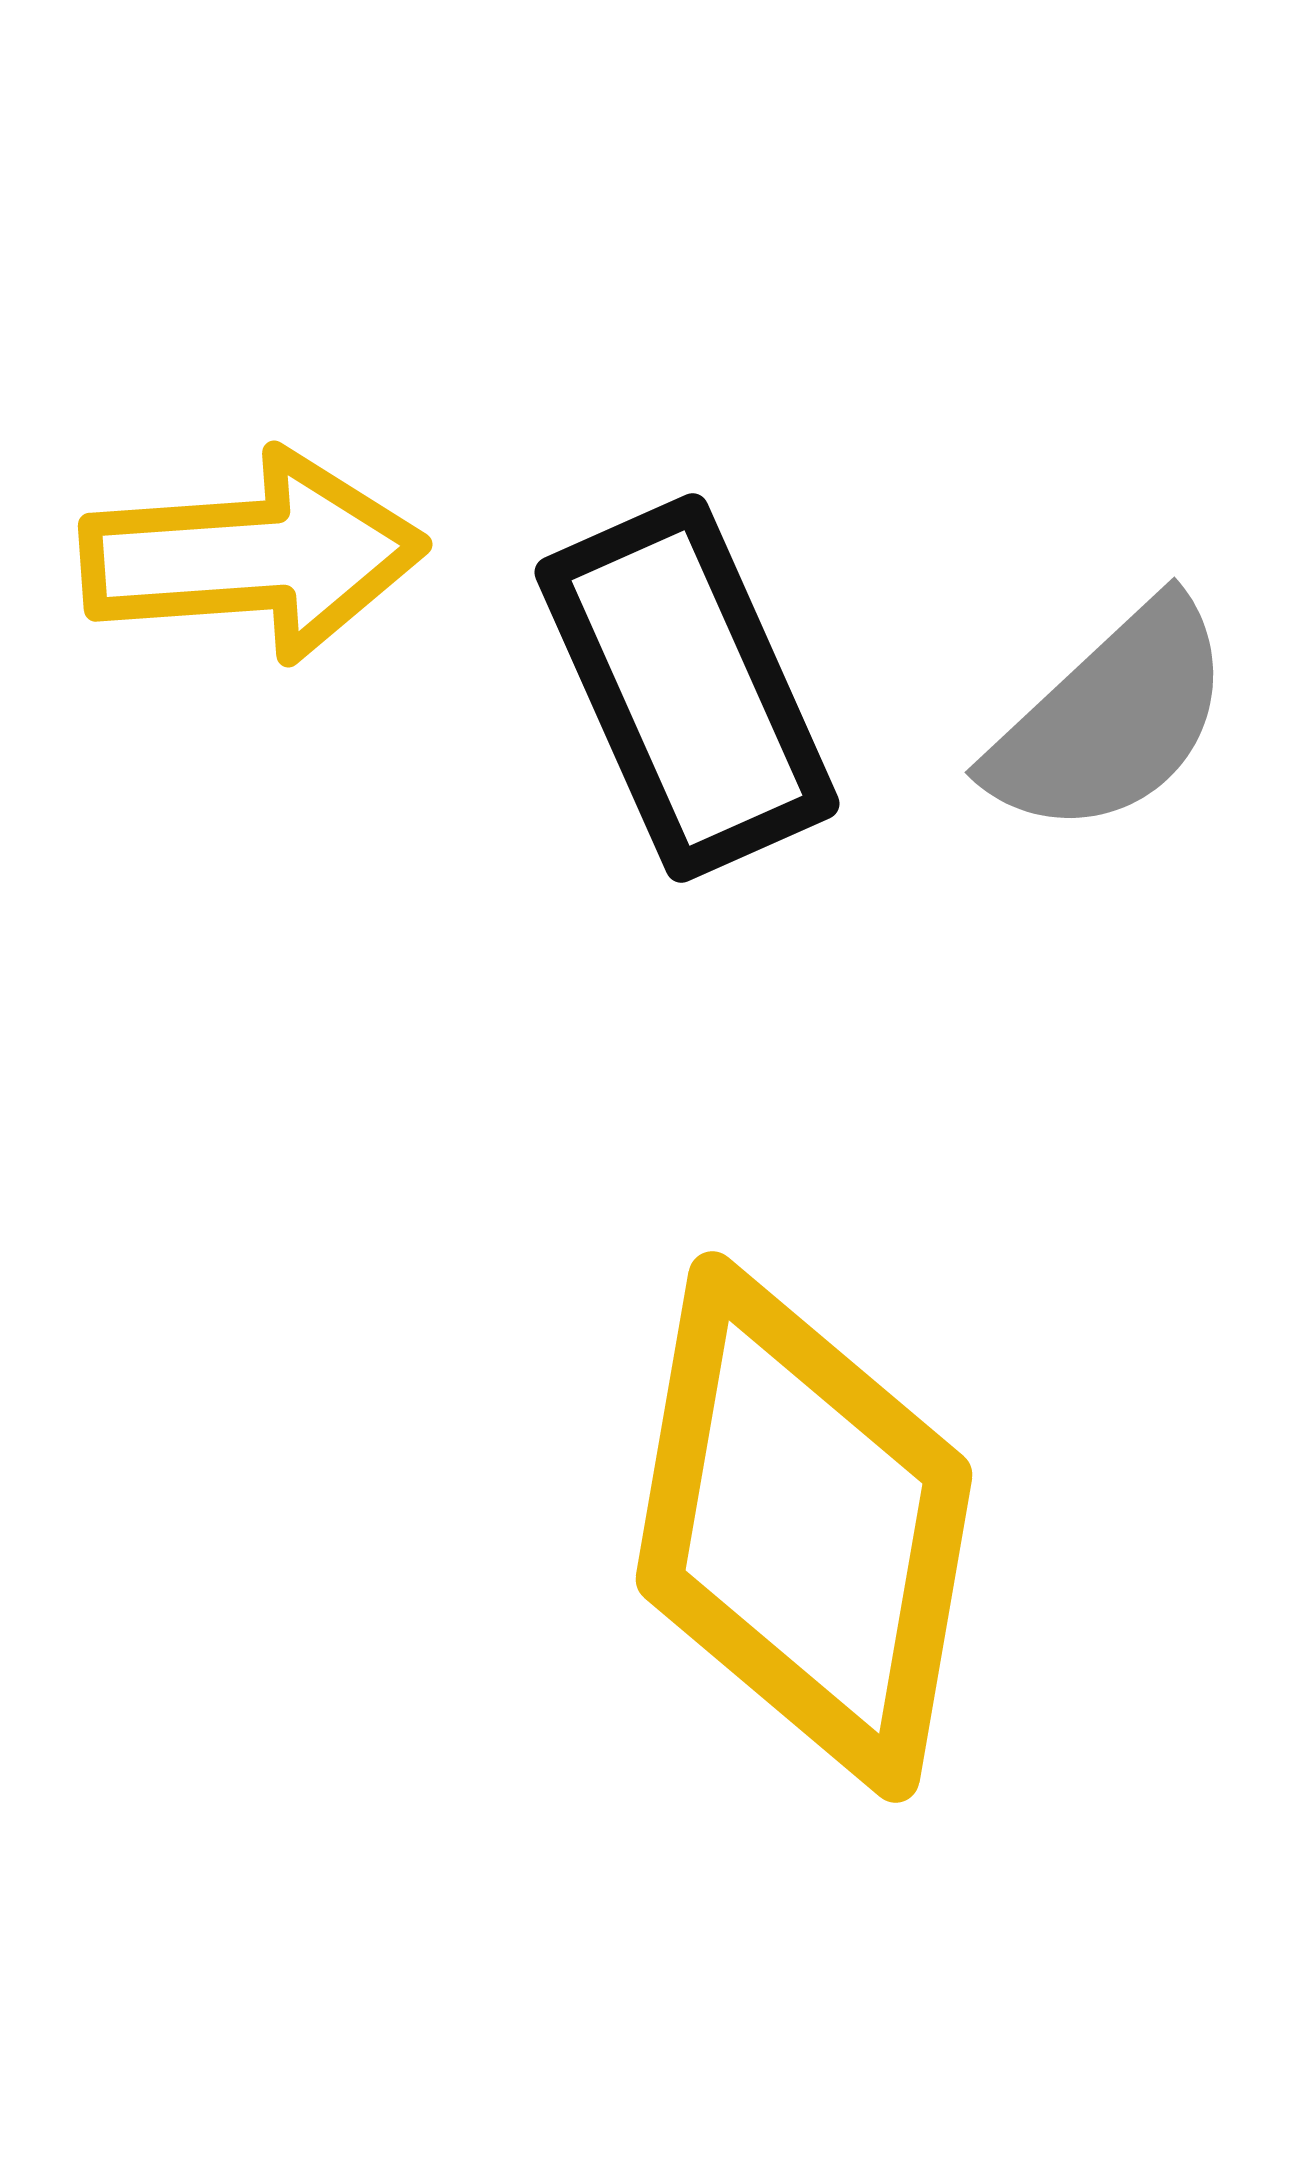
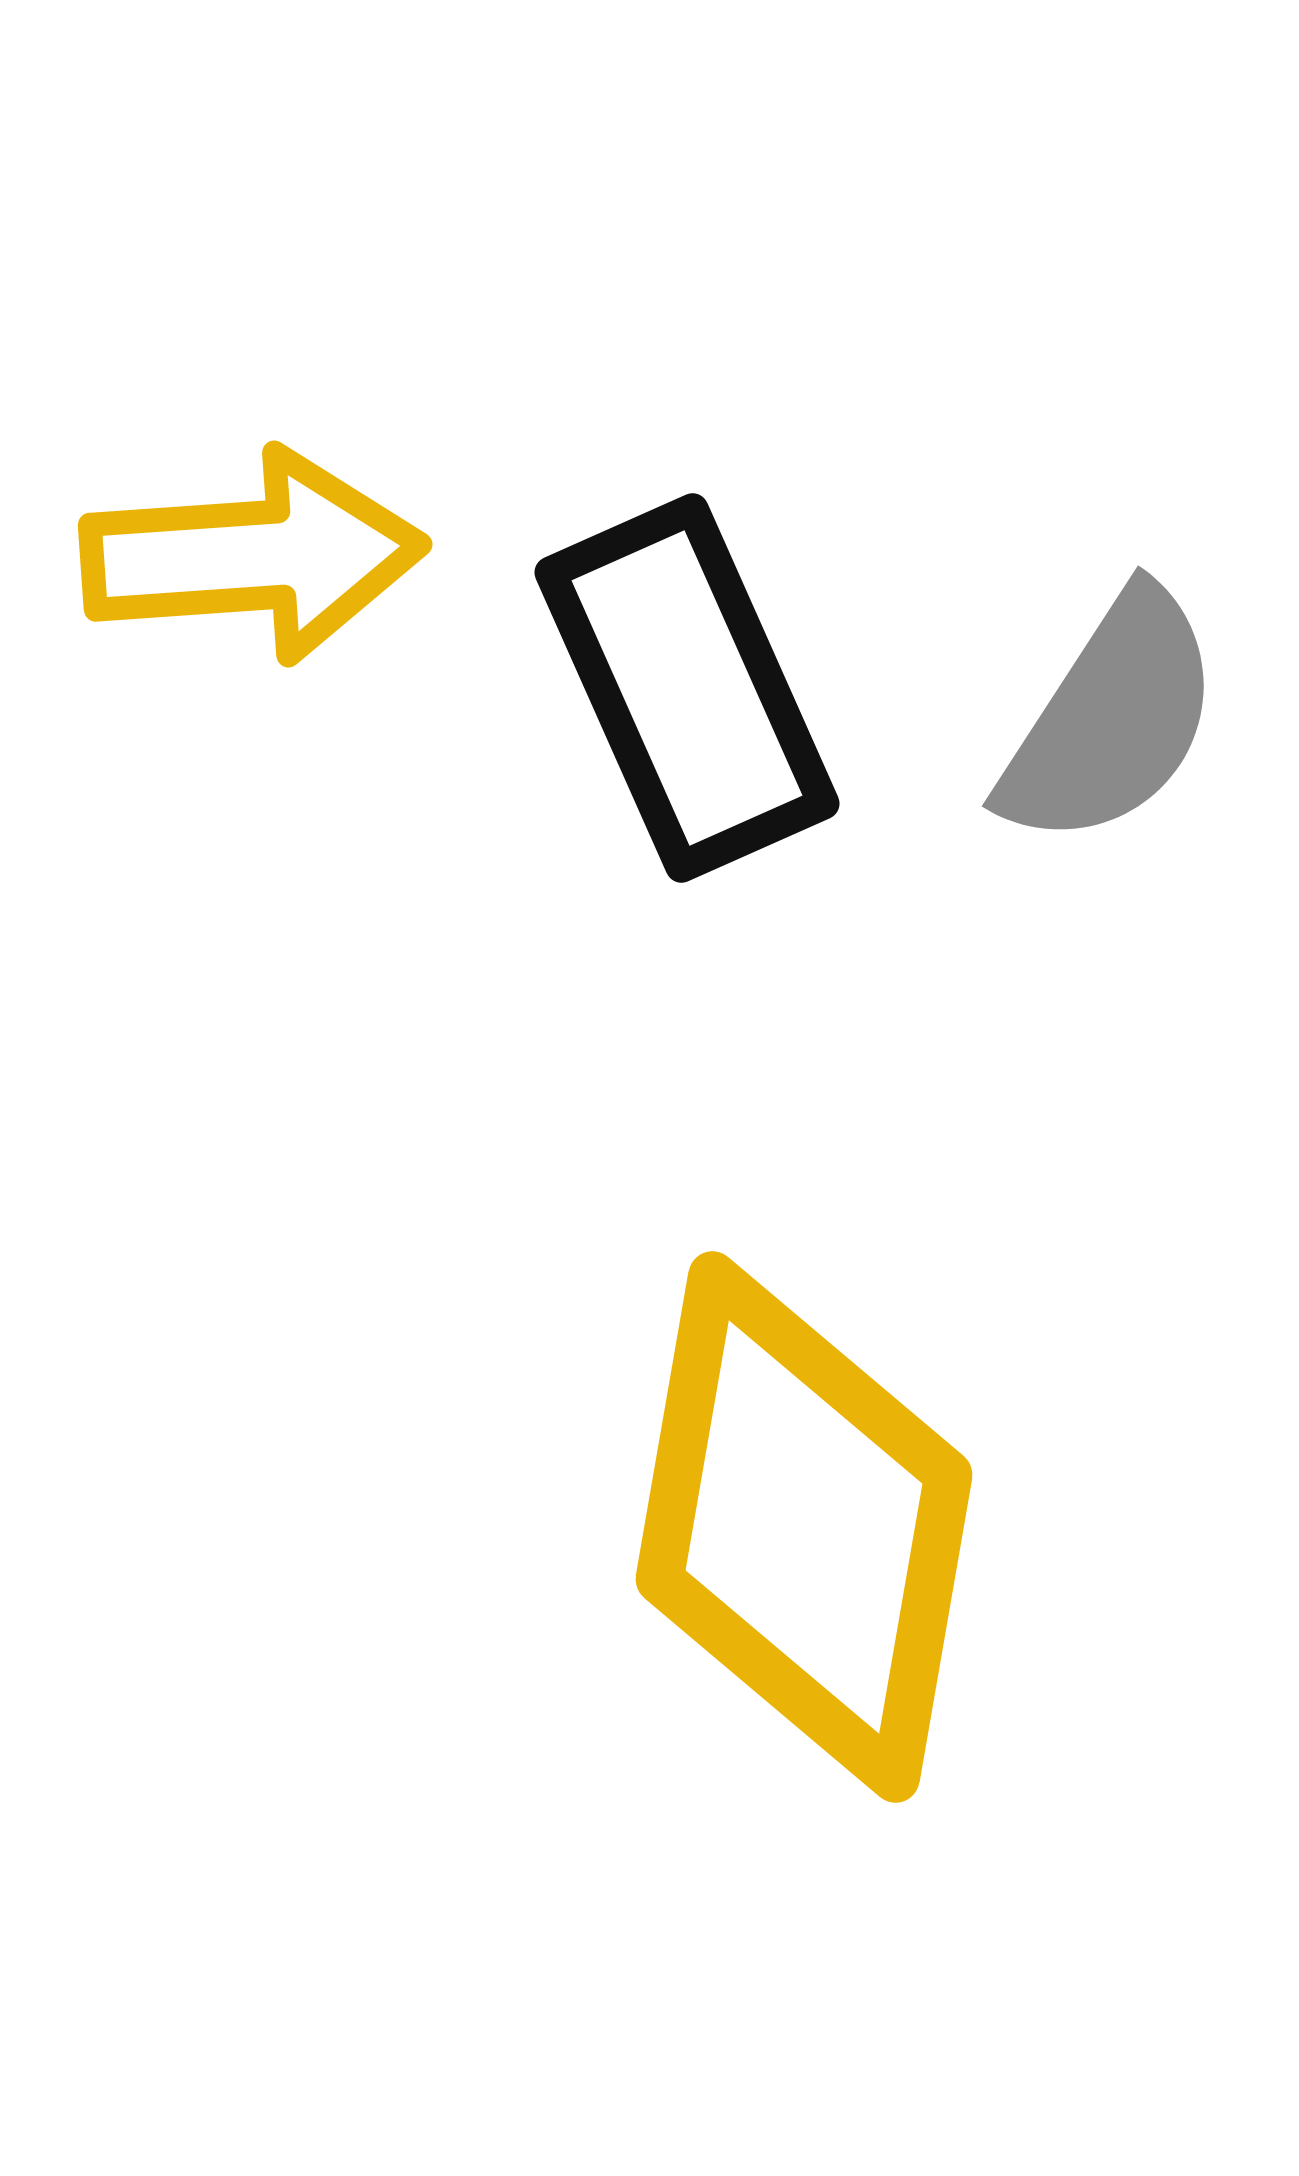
gray semicircle: rotated 14 degrees counterclockwise
